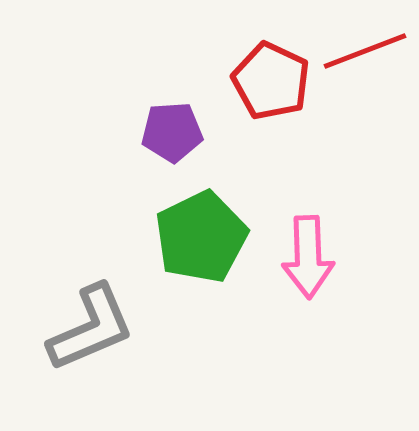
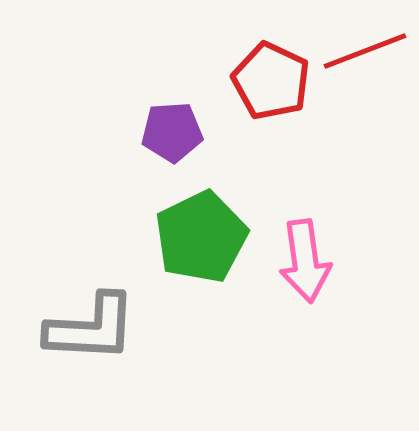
pink arrow: moved 3 px left, 4 px down; rotated 6 degrees counterclockwise
gray L-shape: rotated 26 degrees clockwise
